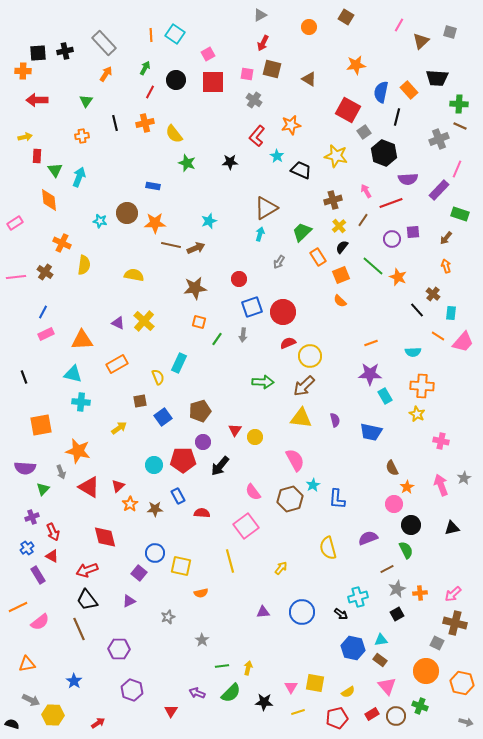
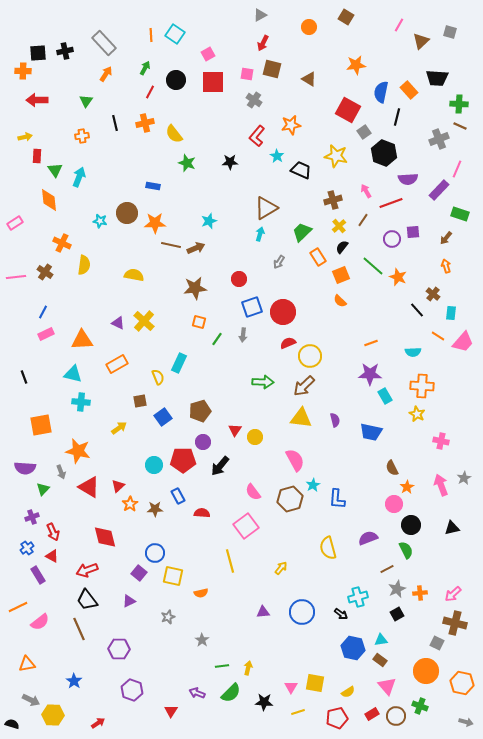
yellow square at (181, 566): moved 8 px left, 10 px down
